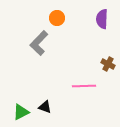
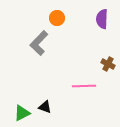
green triangle: moved 1 px right, 1 px down
